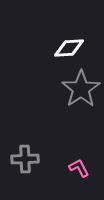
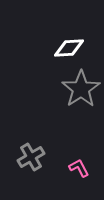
gray cross: moved 6 px right, 2 px up; rotated 28 degrees counterclockwise
